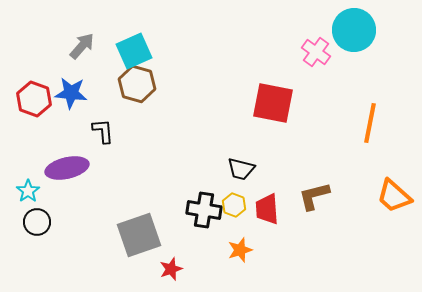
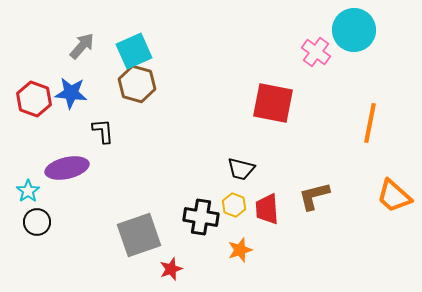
black cross: moved 3 px left, 7 px down
